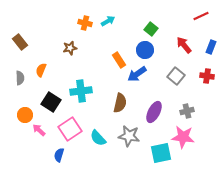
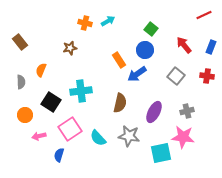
red line: moved 3 px right, 1 px up
gray semicircle: moved 1 px right, 4 px down
pink arrow: moved 6 px down; rotated 56 degrees counterclockwise
